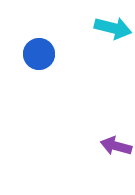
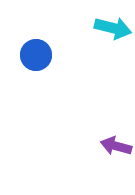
blue circle: moved 3 px left, 1 px down
